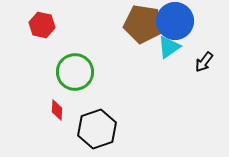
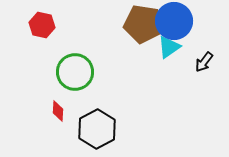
blue circle: moved 1 px left
red diamond: moved 1 px right, 1 px down
black hexagon: rotated 9 degrees counterclockwise
